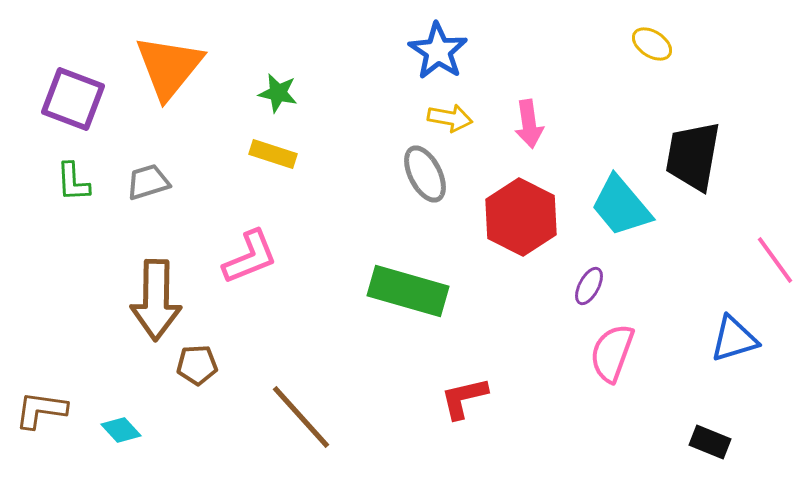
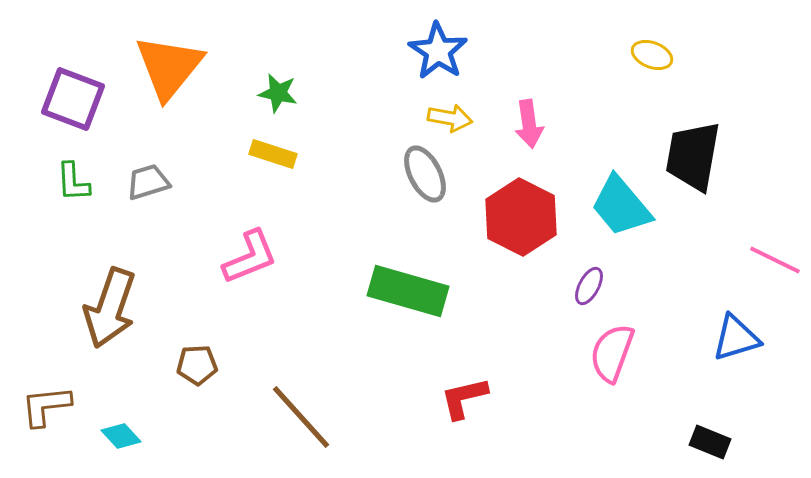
yellow ellipse: moved 11 px down; rotated 12 degrees counterclockwise
pink line: rotated 28 degrees counterclockwise
brown arrow: moved 46 px left, 8 px down; rotated 18 degrees clockwise
blue triangle: moved 2 px right, 1 px up
brown L-shape: moved 5 px right, 4 px up; rotated 14 degrees counterclockwise
cyan diamond: moved 6 px down
